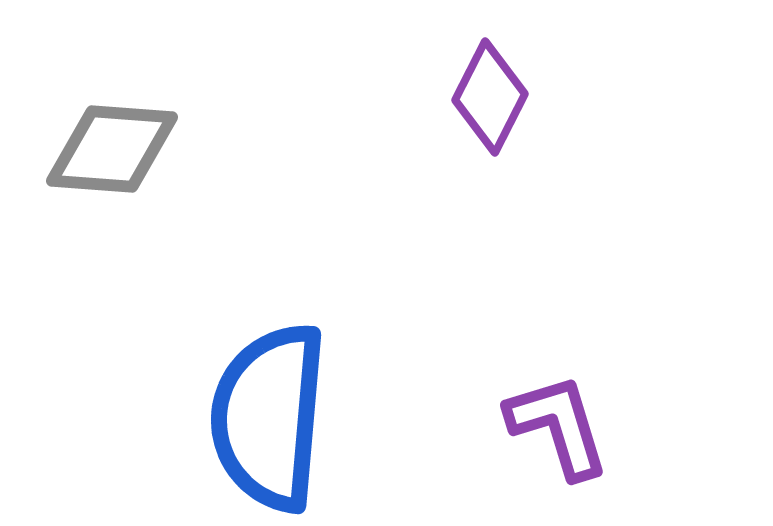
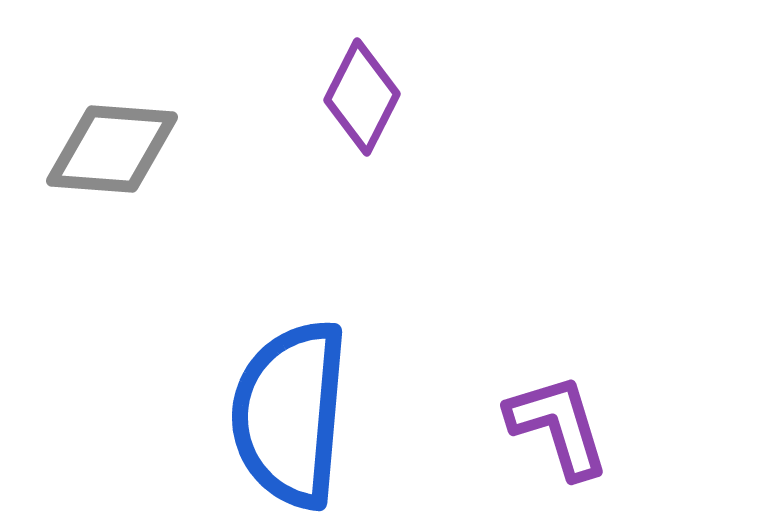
purple diamond: moved 128 px left
blue semicircle: moved 21 px right, 3 px up
